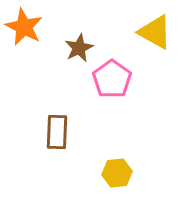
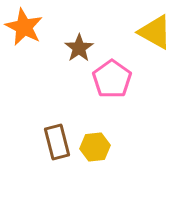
brown star: rotated 8 degrees counterclockwise
brown rectangle: moved 10 px down; rotated 16 degrees counterclockwise
yellow hexagon: moved 22 px left, 26 px up
